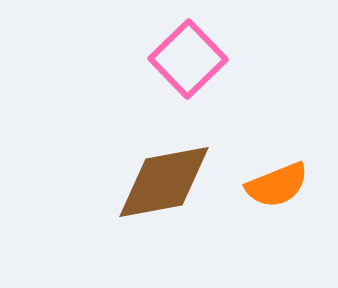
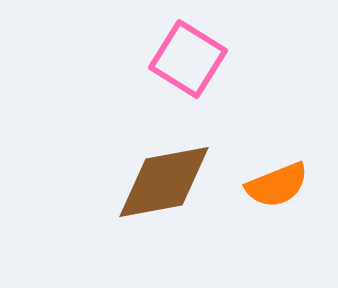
pink square: rotated 14 degrees counterclockwise
